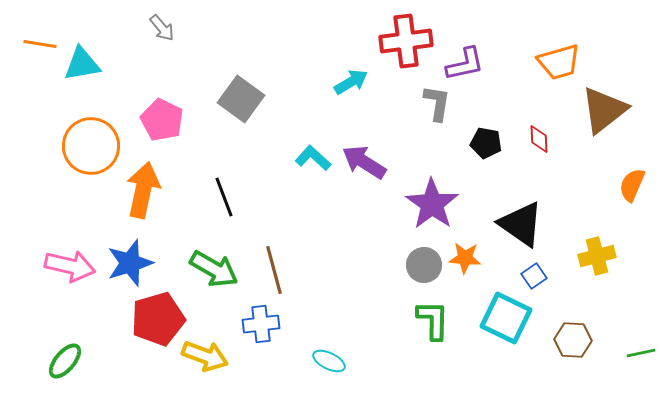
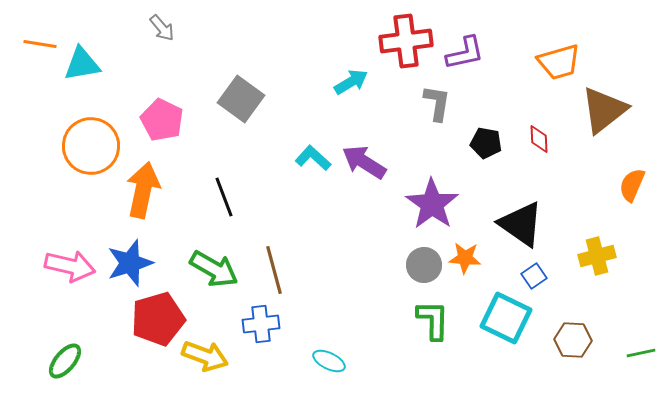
purple L-shape: moved 11 px up
